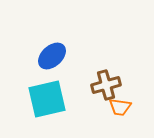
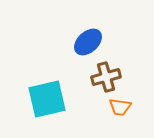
blue ellipse: moved 36 px right, 14 px up
brown cross: moved 8 px up
